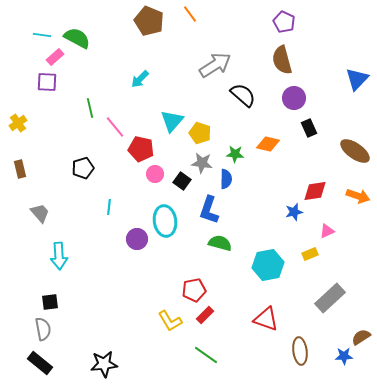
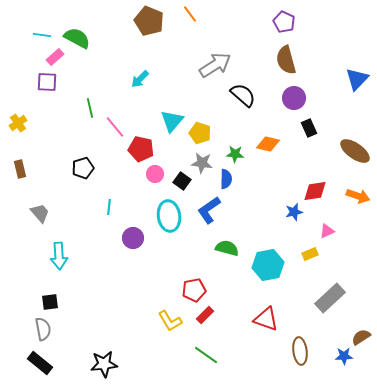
brown semicircle at (282, 60): moved 4 px right
blue L-shape at (209, 210): rotated 36 degrees clockwise
cyan ellipse at (165, 221): moved 4 px right, 5 px up
purple circle at (137, 239): moved 4 px left, 1 px up
green semicircle at (220, 243): moved 7 px right, 5 px down
